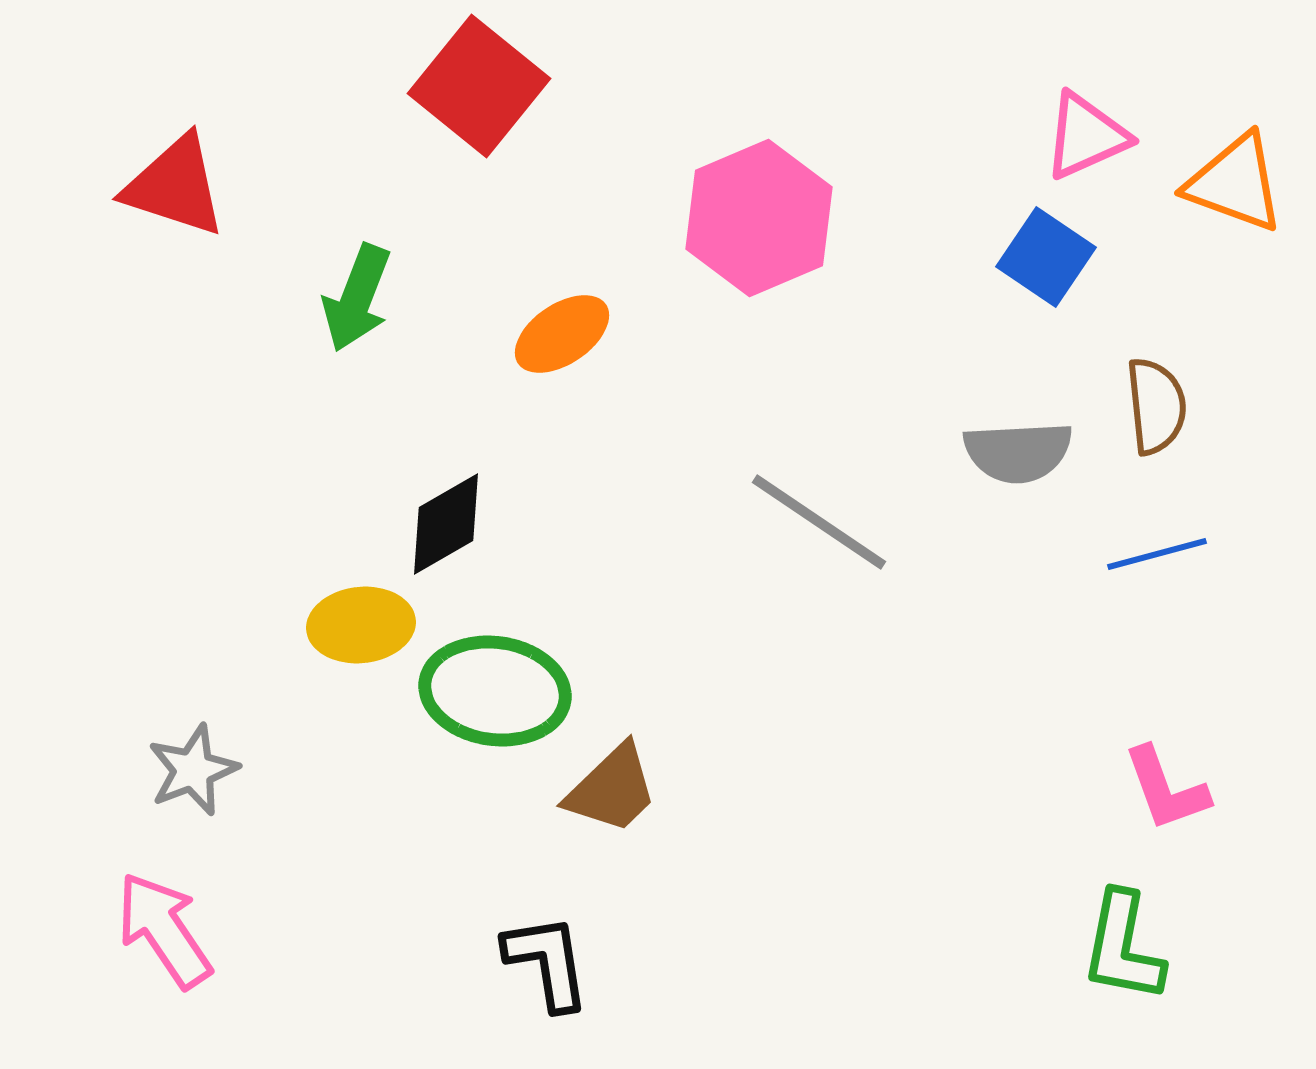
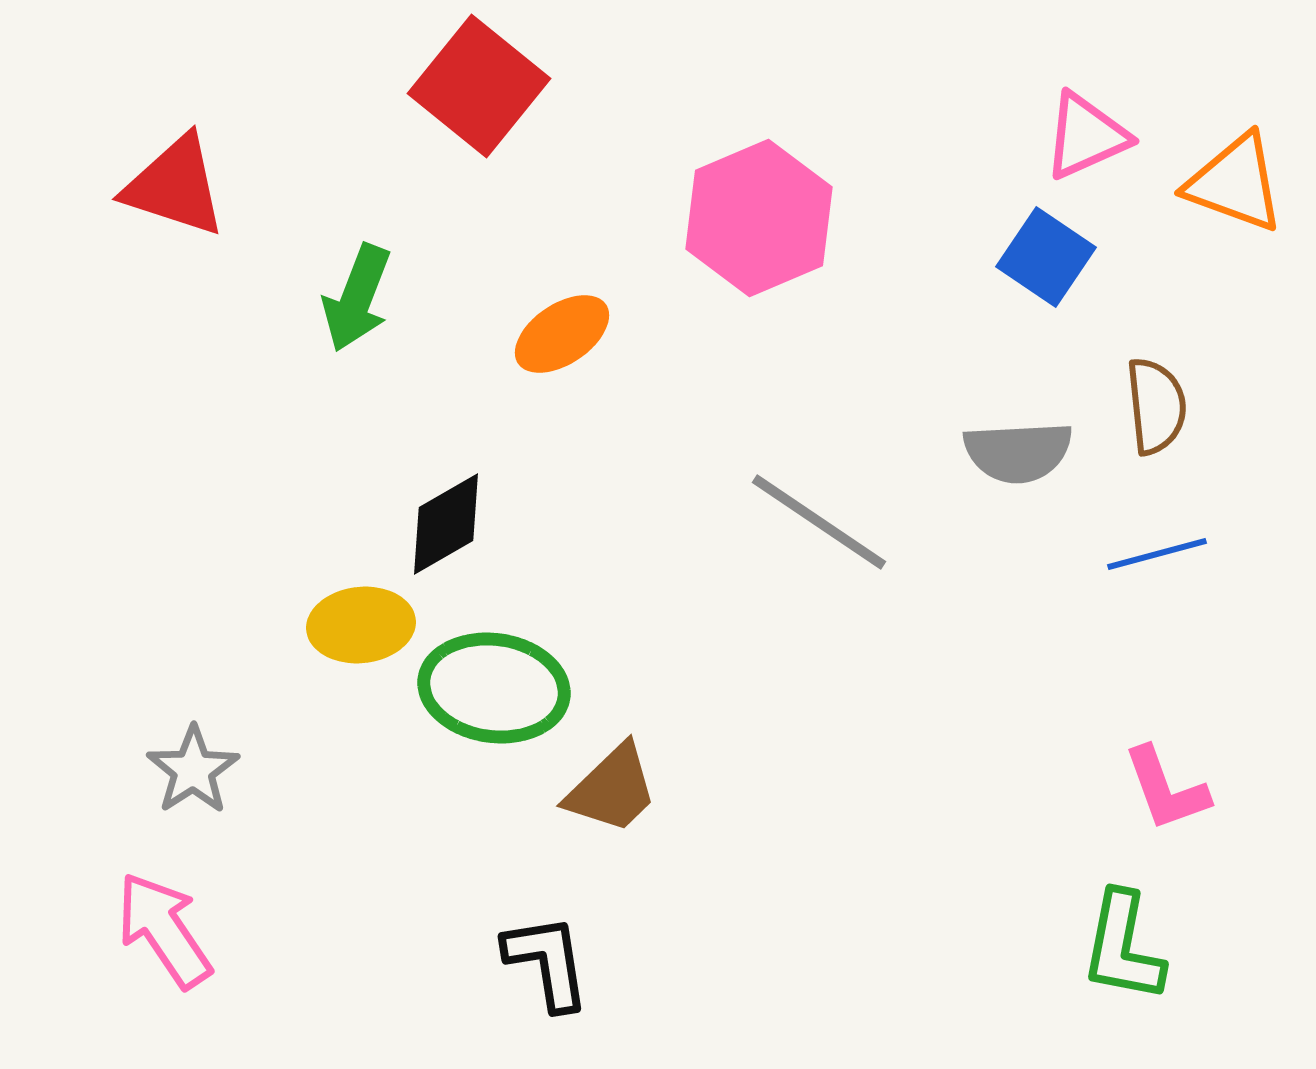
green ellipse: moved 1 px left, 3 px up
gray star: rotated 12 degrees counterclockwise
